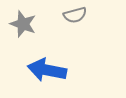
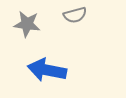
gray star: moved 4 px right; rotated 12 degrees counterclockwise
